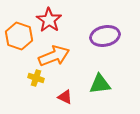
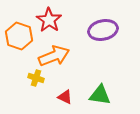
purple ellipse: moved 2 px left, 6 px up
green triangle: moved 11 px down; rotated 15 degrees clockwise
